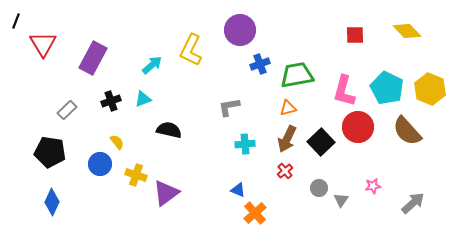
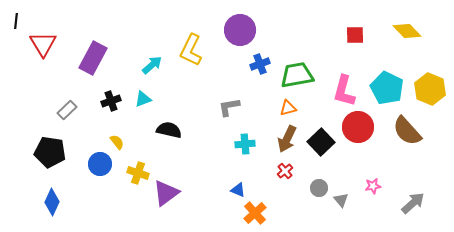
black line: rotated 14 degrees counterclockwise
yellow cross: moved 2 px right, 2 px up
gray triangle: rotated 14 degrees counterclockwise
